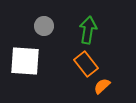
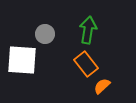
gray circle: moved 1 px right, 8 px down
white square: moved 3 px left, 1 px up
